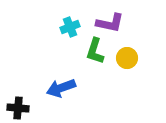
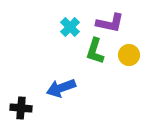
cyan cross: rotated 24 degrees counterclockwise
yellow circle: moved 2 px right, 3 px up
black cross: moved 3 px right
